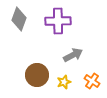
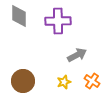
gray diamond: moved 3 px up; rotated 20 degrees counterclockwise
gray arrow: moved 4 px right
brown circle: moved 14 px left, 6 px down
